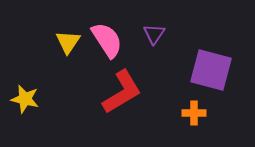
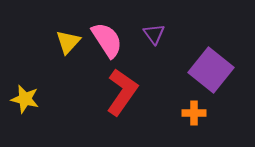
purple triangle: rotated 10 degrees counterclockwise
yellow triangle: rotated 8 degrees clockwise
purple square: rotated 24 degrees clockwise
red L-shape: rotated 24 degrees counterclockwise
